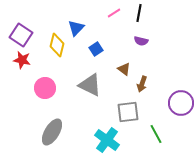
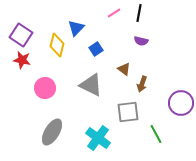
gray triangle: moved 1 px right
cyan cross: moved 9 px left, 2 px up
